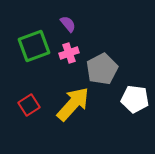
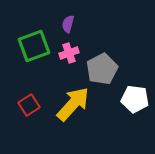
purple semicircle: rotated 126 degrees counterclockwise
